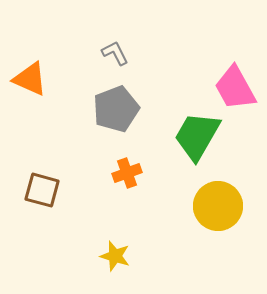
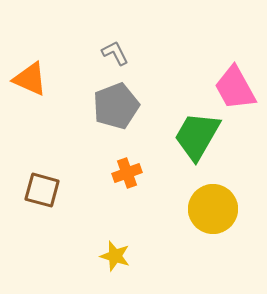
gray pentagon: moved 3 px up
yellow circle: moved 5 px left, 3 px down
